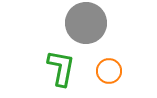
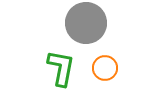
orange circle: moved 4 px left, 3 px up
